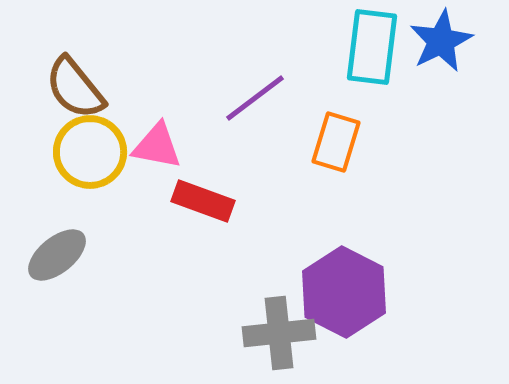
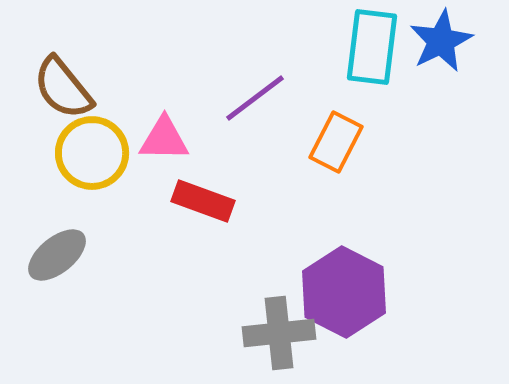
brown semicircle: moved 12 px left
orange rectangle: rotated 10 degrees clockwise
pink triangle: moved 7 px right, 7 px up; rotated 10 degrees counterclockwise
yellow circle: moved 2 px right, 1 px down
